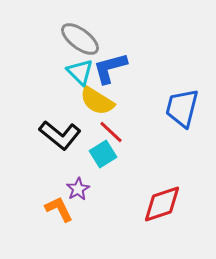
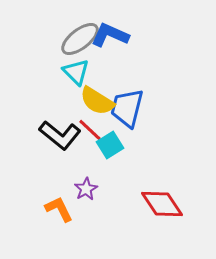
gray ellipse: rotated 75 degrees counterclockwise
blue L-shape: moved 33 px up; rotated 39 degrees clockwise
cyan triangle: moved 4 px left
blue trapezoid: moved 55 px left
red line: moved 21 px left, 2 px up
cyan square: moved 7 px right, 9 px up
purple star: moved 8 px right
red diamond: rotated 75 degrees clockwise
